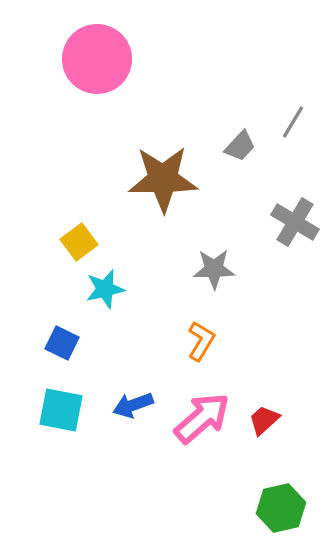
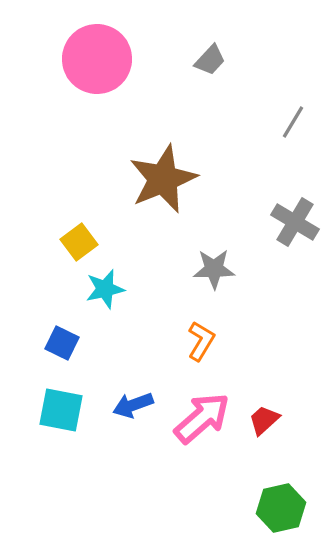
gray trapezoid: moved 30 px left, 86 px up
brown star: rotated 22 degrees counterclockwise
